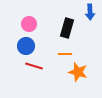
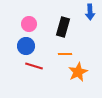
black rectangle: moved 4 px left, 1 px up
orange star: rotated 30 degrees clockwise
